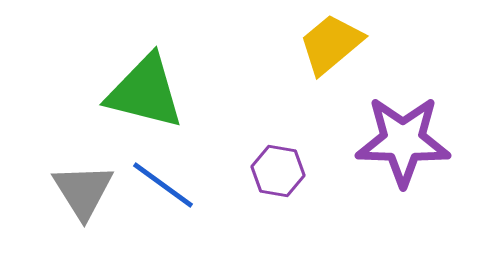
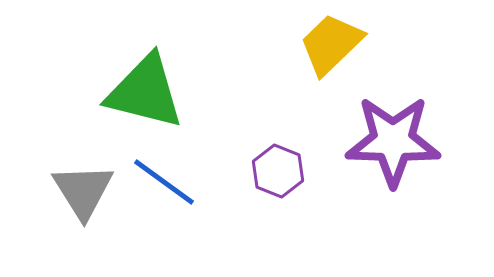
yellow trapezoid: rotated 4 degrees counterclockwise
purple star: moved 10 px left
purple hexagon: rotated 12 degrees clockwise
blue line: moved 1 px right, 3 px up
